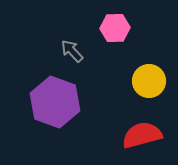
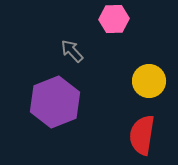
pink hexagon: moved 1 px left, 9 px up
purple hexagon: rotated 18 degrees clockwise
red semicircle: rotated 66 degrees counterclockwise
